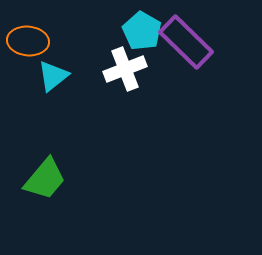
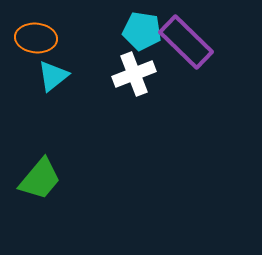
cyan pentagon: rotated 21 degrees counterclockwise
orange ellipse: moved 8 px right, 3 px up
white cross: moved 9 px right, 5 px down
green trapezoid: moved 5 px left
